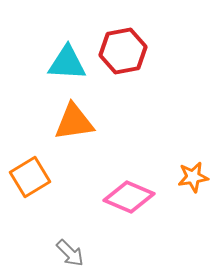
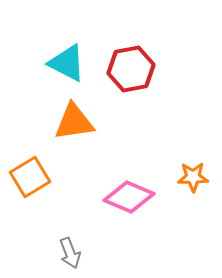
red hexagon: moved 8 px right, 18 px down
cyan triangle: rotated 24 degrees clockwise
orange star: rotated 8 degrees clockwise
gray arrow: rotated 24 degrees clockwise
